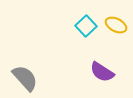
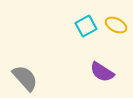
cyan square: rotated 15 degrees clockwise
